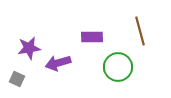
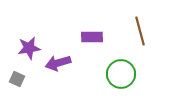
green circle: moved 3 px right, 7 px down
